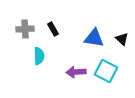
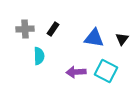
black rectangle: rotated 64 degrees clockwise
black triangle: rotated 24 degrees clockwise
